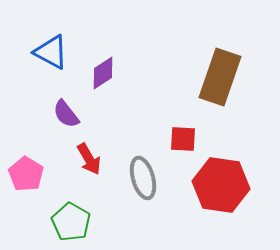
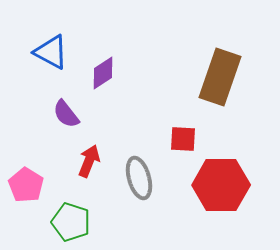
red arrow: moved 2 px down; rotated 128 degrees counterclockwise
pink pentagon: moved 11 px down
gray ellipse: moved 4 px left
red hexagon: rotated 8 degrees counterclockwise
green pentagon: rotated 12 degrees counterclockwise
